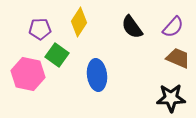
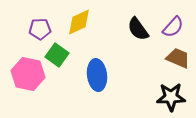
yellow diamond: rotated 32 degrees clockwise
black semicircle: moved 6 px right, 2 px down
black star: moved 1 px up
